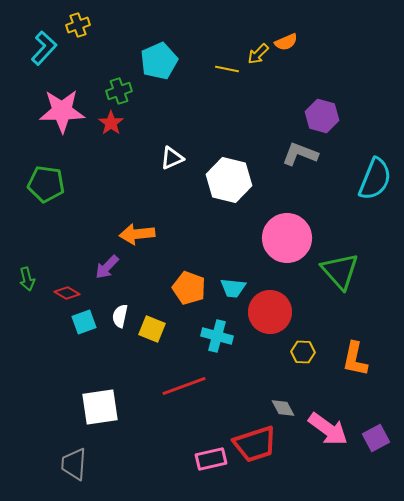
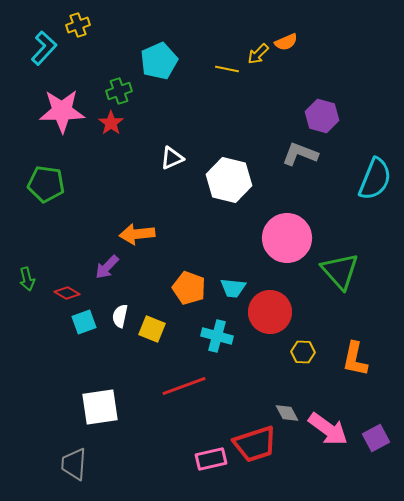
gray diamond: moved 4 px right, 5 px down
